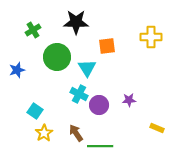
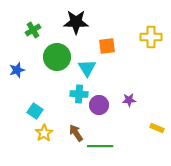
cyan cross: rotated 24 degrees counterclockwise
